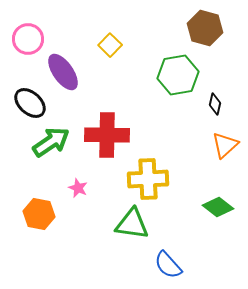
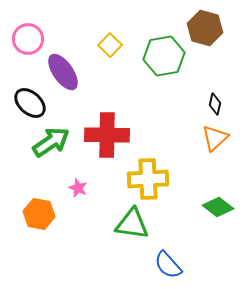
green hexagon: moved 14 px left, 19 px up
orange triangle: moved 10 px left, 7 px up
